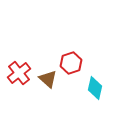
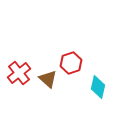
cyan diamond: moved 3 px right, 1 px up
